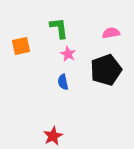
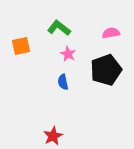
green L-shape: rotated 45 degrees counterclockwise
